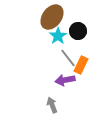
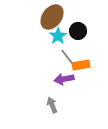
orange rectangle: rotated 54 degrees clockwise
purple arrow: moved 1 px left, 1 px up
